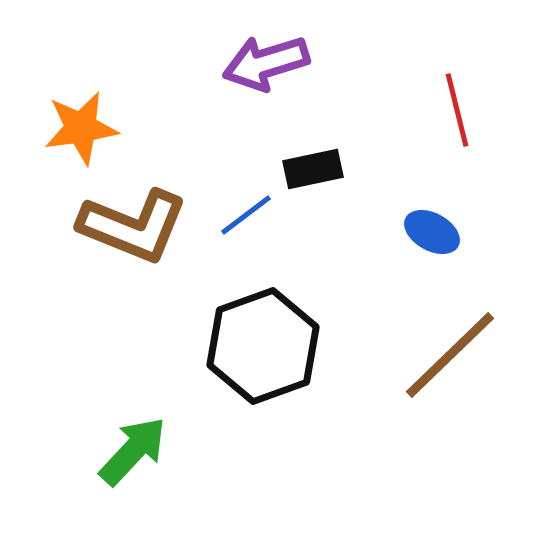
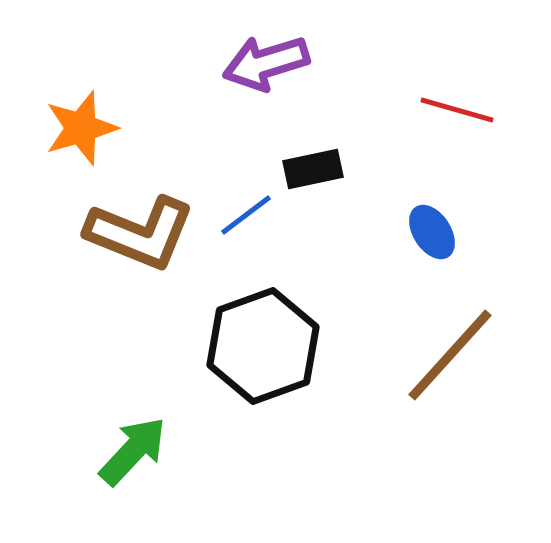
red line: rotated 60 degrees counterclockwise
orange star: rotated 8 degrees counterclockwise
brown L-shape: moved 7 px right, 7 px down
blue ellipse: rotated 28 degrees clockwise
brown line: rotated 4 degrees counterclockwise
